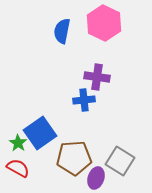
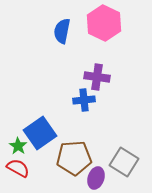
green star: moved 3 px down
gray square: moved 4 px right, 1 px down
